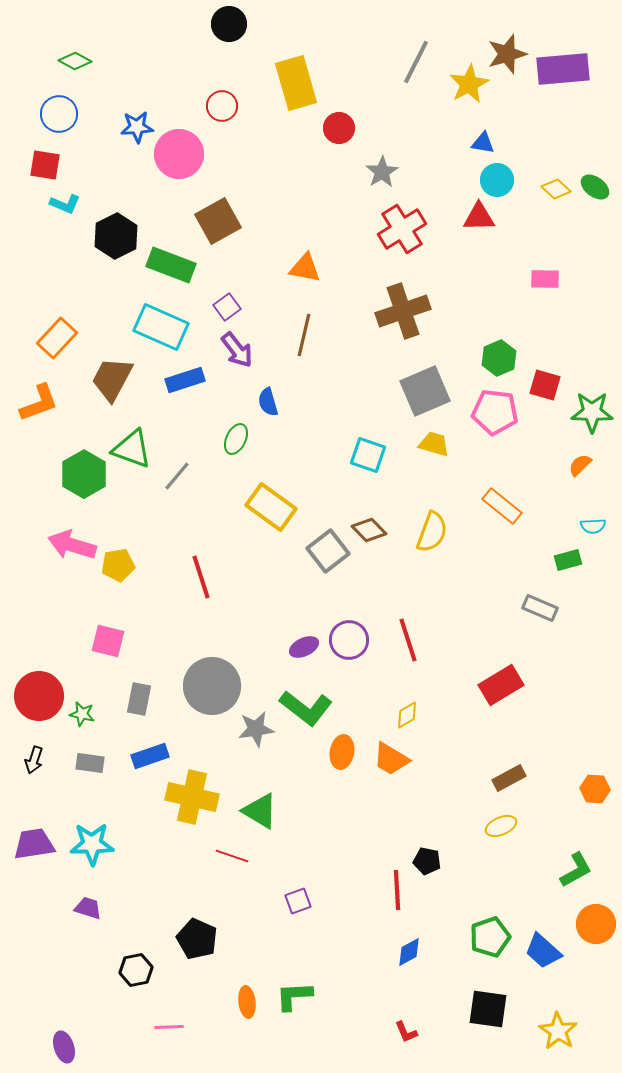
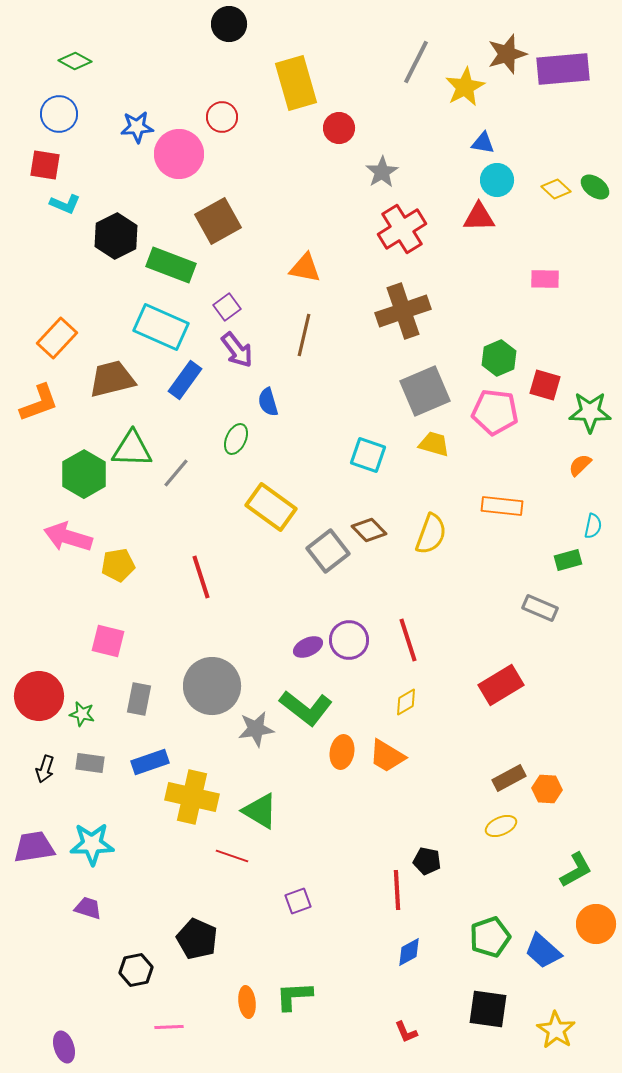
yellow star at (469, 84): moved 4 px left, 3 px down
red circle at (222, 106): moved 11 px down
brown trapezoid at (112, 379): rotated 48 degrees clockwise
blue rectangle at (185, 380): rotated 36 degrees counterclockwise
green star at (592, 412): moved 2 px left
green triangle at (132, 449): rotated 18 degrees counterclockwise
gray line at (177, 476): moved 1 px left, 3 px up
orange rectangle at (502, 506): rotated 33 degrees counterclockwise
cyan semicircle at (593, 526): rotated 75 degrees counterclockwise
yellow semicircle at (432, 532): moved 1 px left, 2 px down
pink arrow at (72, 545): moved 4 px left, 8 px up
purple ellipse at (304, 647): moved 4 px right
yellow diamond at (407, 715): moved 1 px left, 13 px up
blue rectangle at (150, 756): moved 6 px down
orange trapezoid at (391, 759): moved 4 px left, 3 px up
black arrow at (34, 760): moved 11 px right, 9 px down
orange hexagon at (595, 789): moved 48 px left
purple trapezoid at (34, 844): moved 3 px down
yellow star at (558, 1031): moved 2 px left, 1 px up
